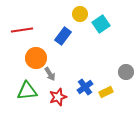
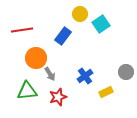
blue cross: moved 11 px up
